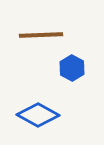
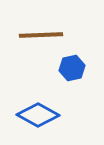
blue hexagon: rotated 20 degrees clockwise
